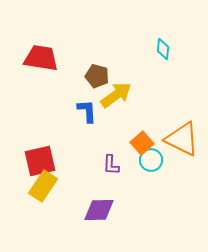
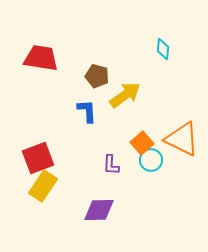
yellow arrow: moved 9 px right
red square: moved 2 px left, 3 px up; rotated 8 degrees counterclockwise
